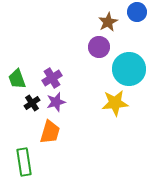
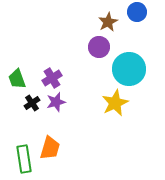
yellow star: rotated 20 degrees counterclockwise
orange trapezoid: moved 16 px down
green rectangle: moved 3 px up
